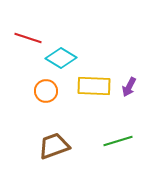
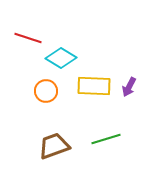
green line: moved 12 px left, 2 px up
